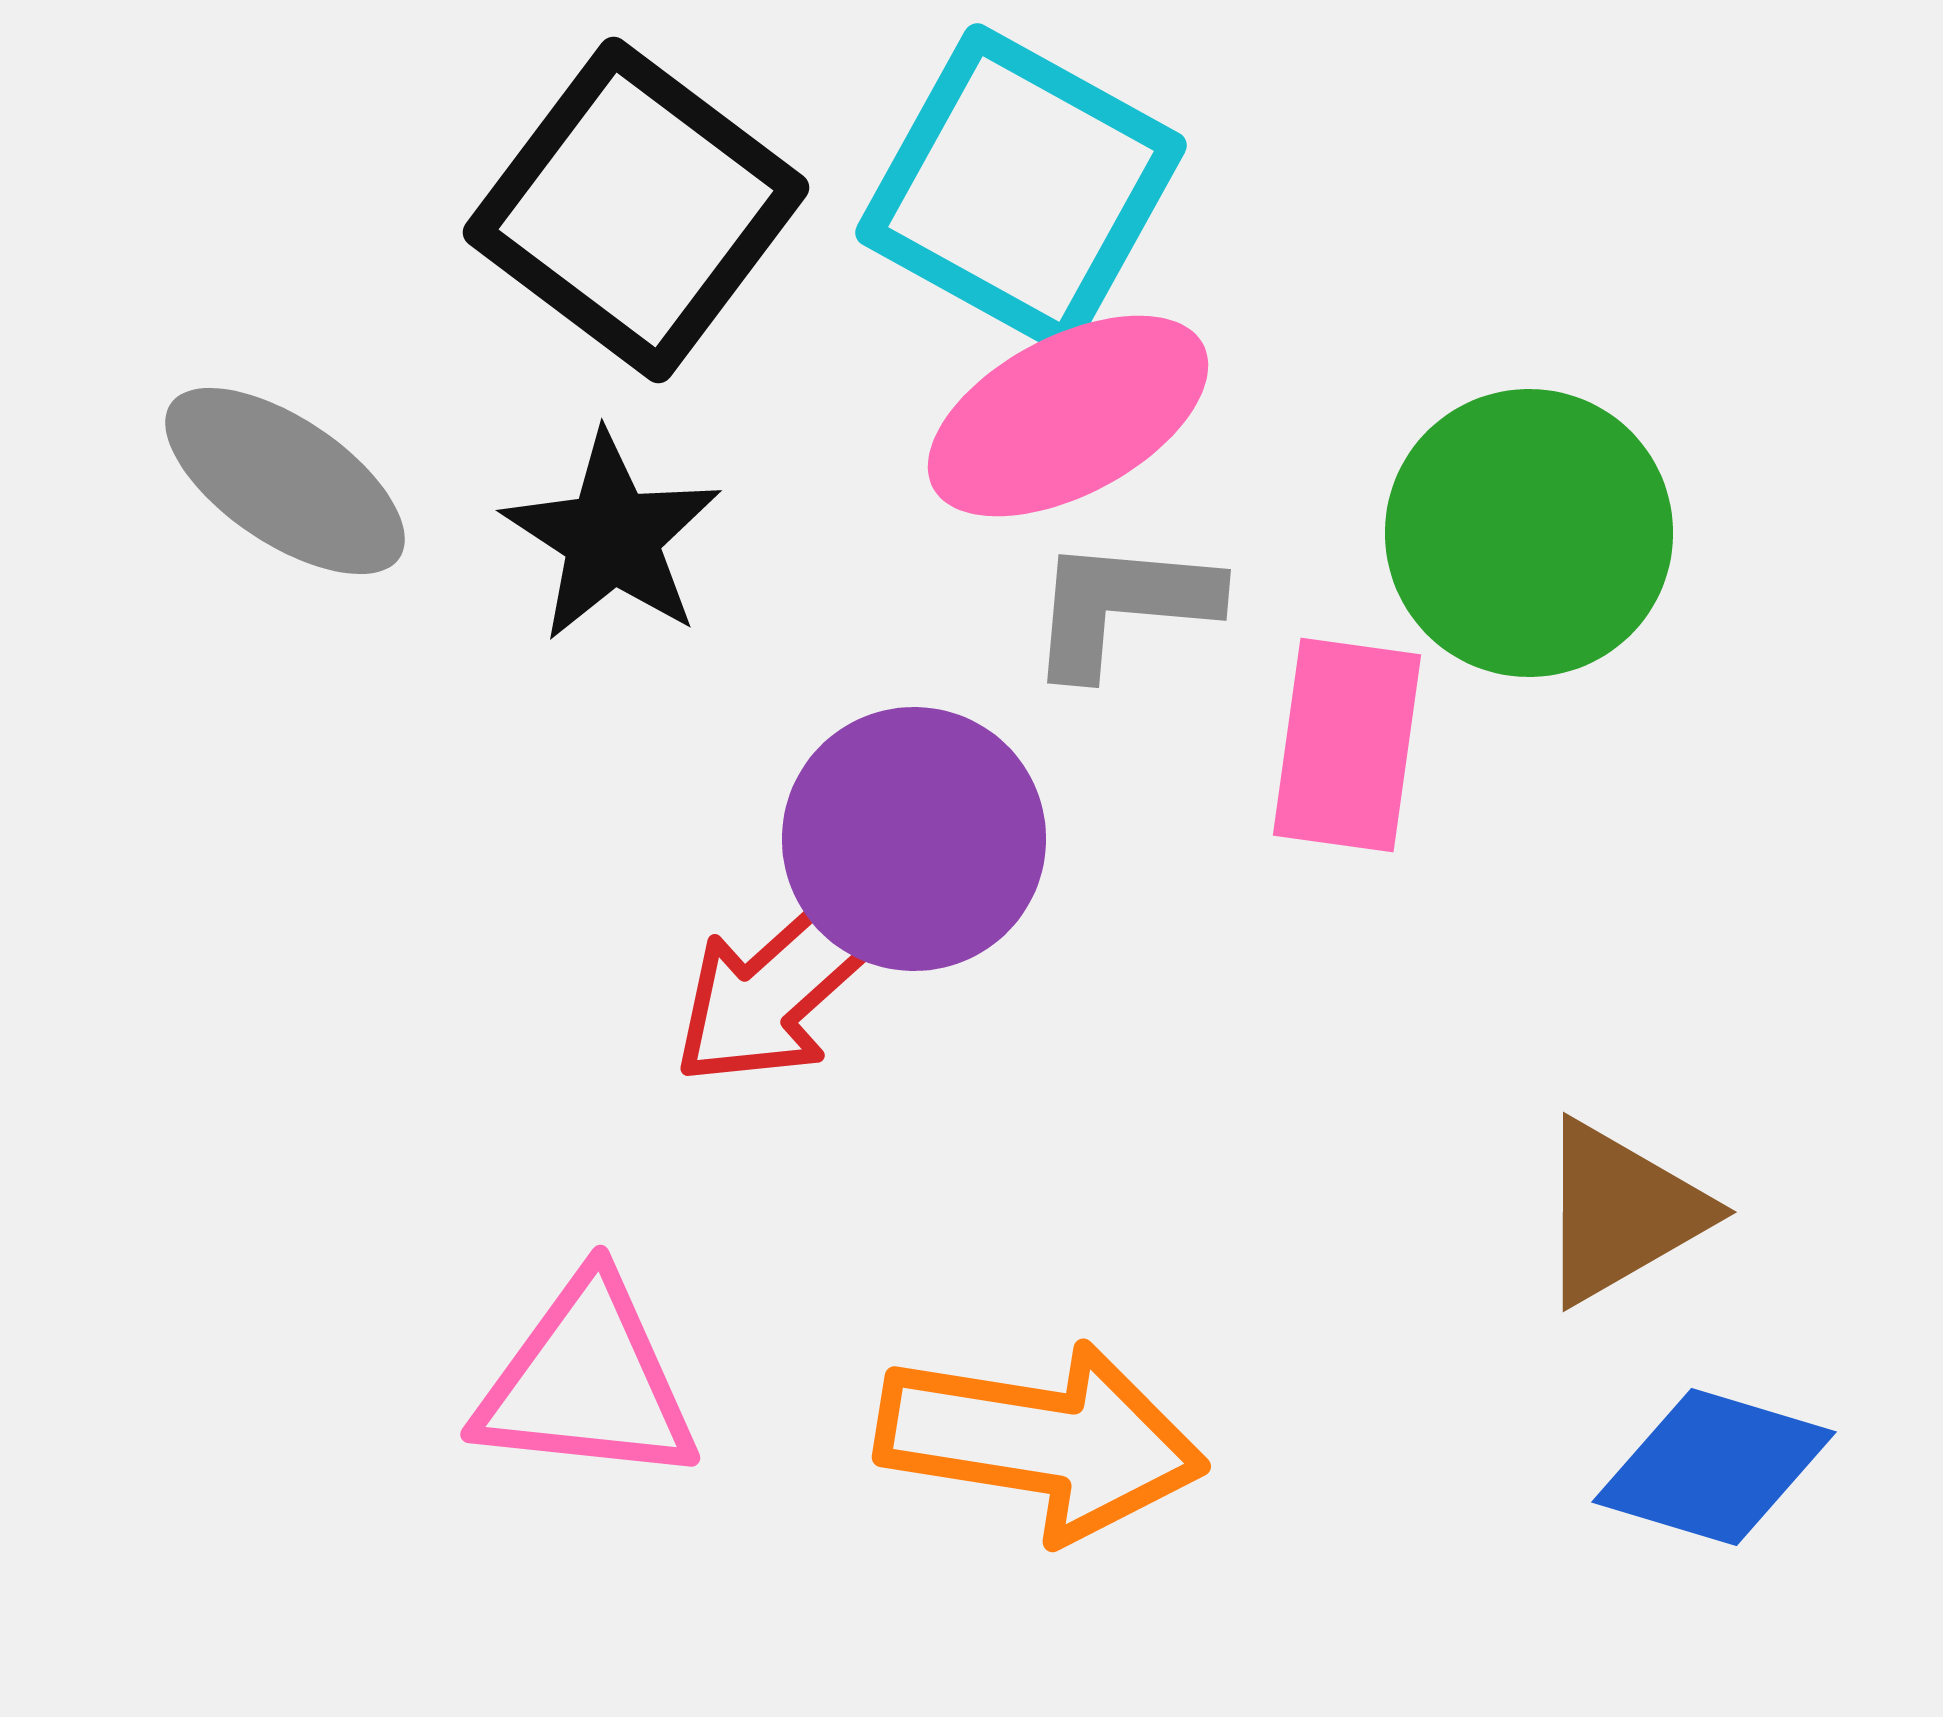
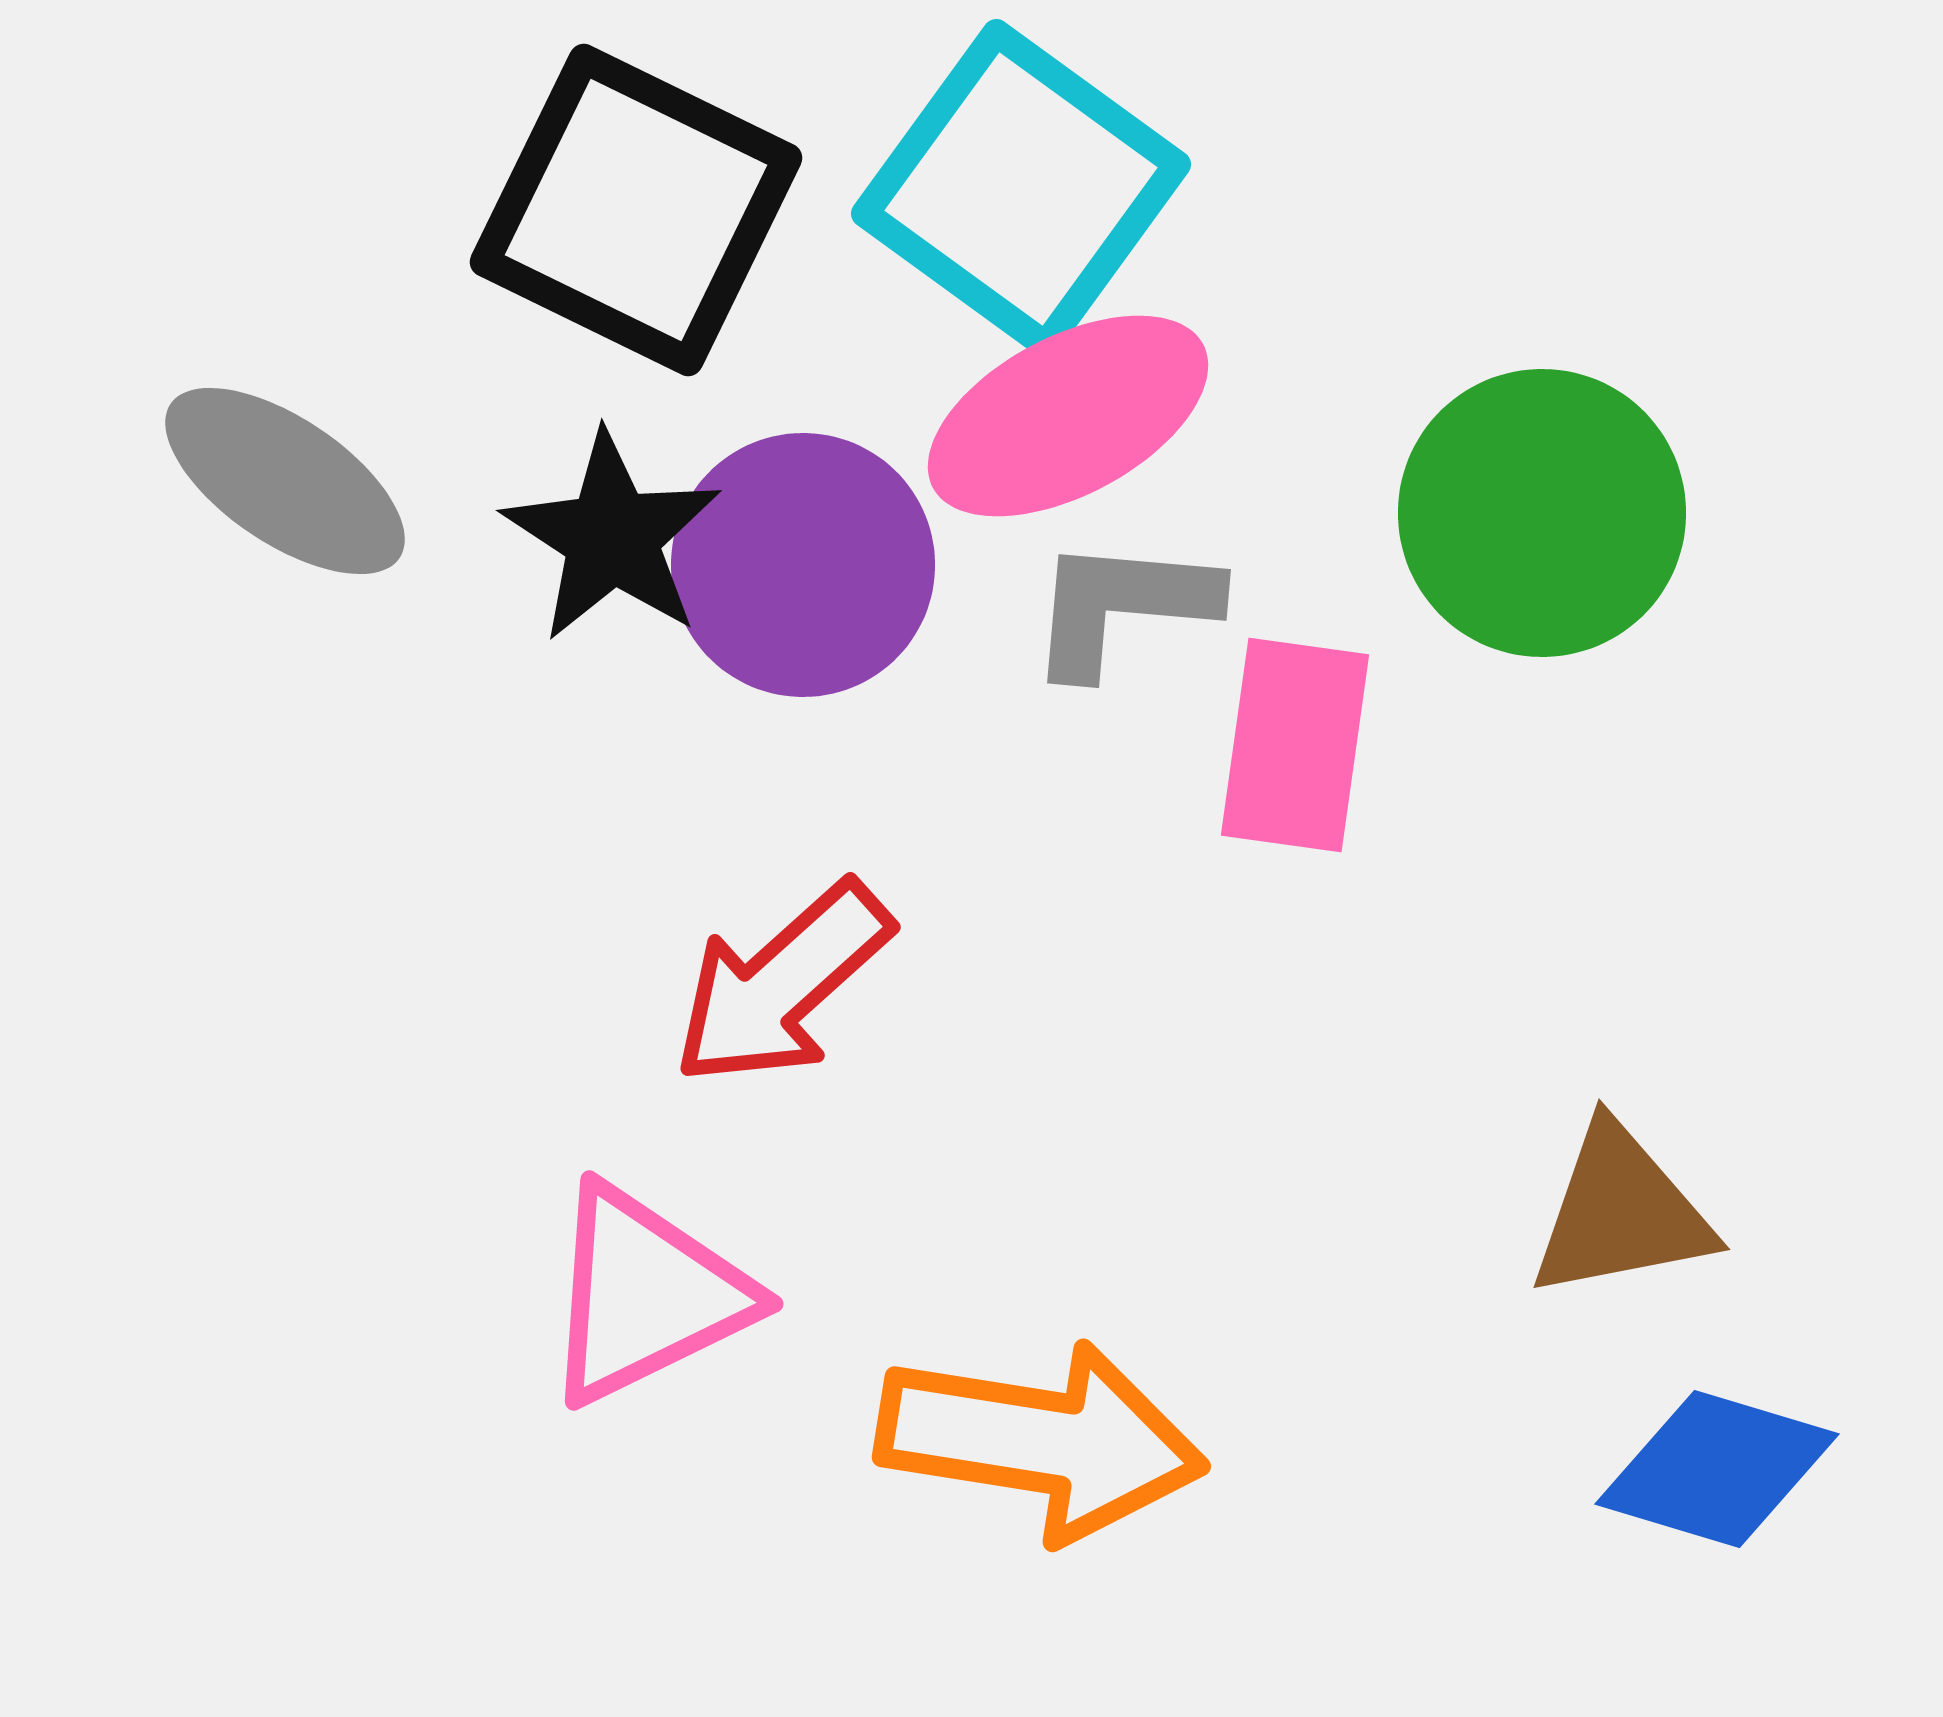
cyan square: rotated 7 degrees clockwise
black square: rotated 11 degrees counterclockwise
green circle: moved 13 px right, 20 px up
pink rectangle: moved 52 px left
purple circle: moved 111 px left, 274 px up
brown triangle: rotated 19 degrees clockwise
pink triangle: moved 59 px right, 87 px up; rotated 32 degrees counterclockwise
blue diamond: moved 3 px right, 2 px down
